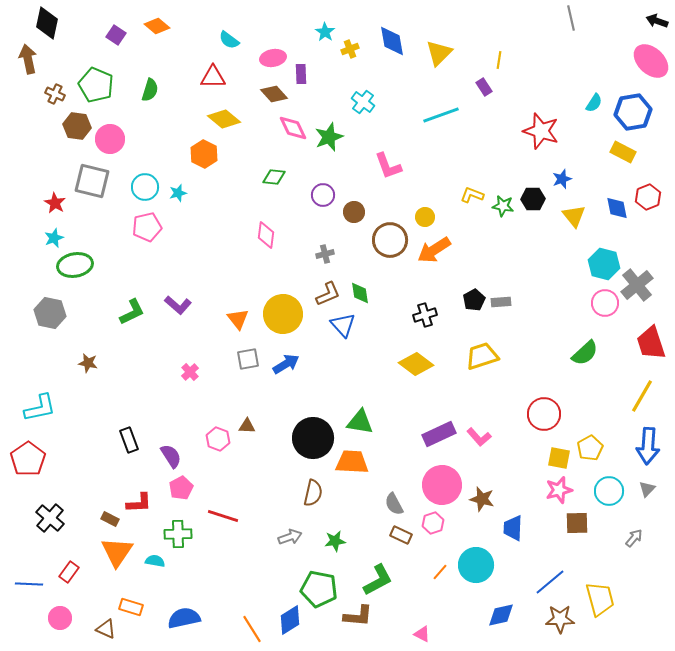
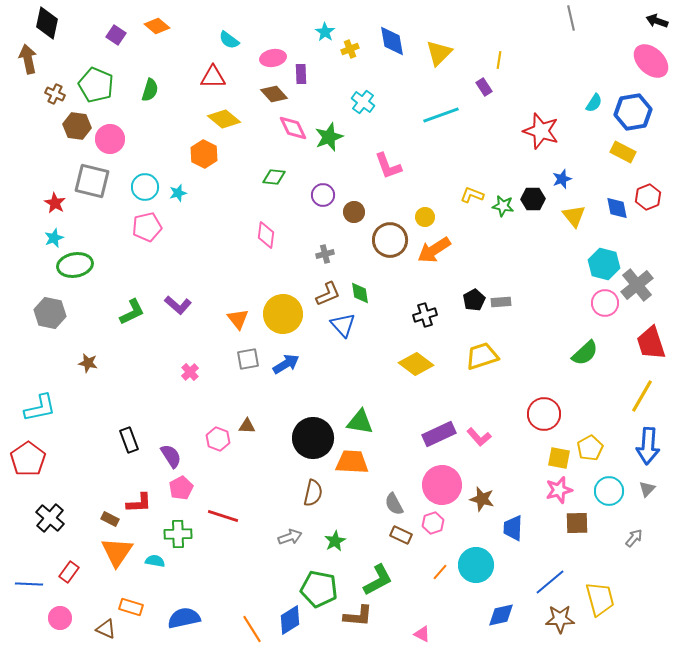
green star at (335, 541): rotated 20 degrees counterclockwise
